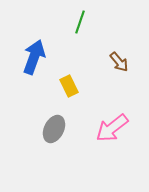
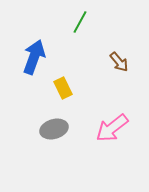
green line: rotated 10 degrees clockwise
yellow rectangle: moved 6 px left, 2 px down
gray ellipse: rotated 48 degrees clockwise
